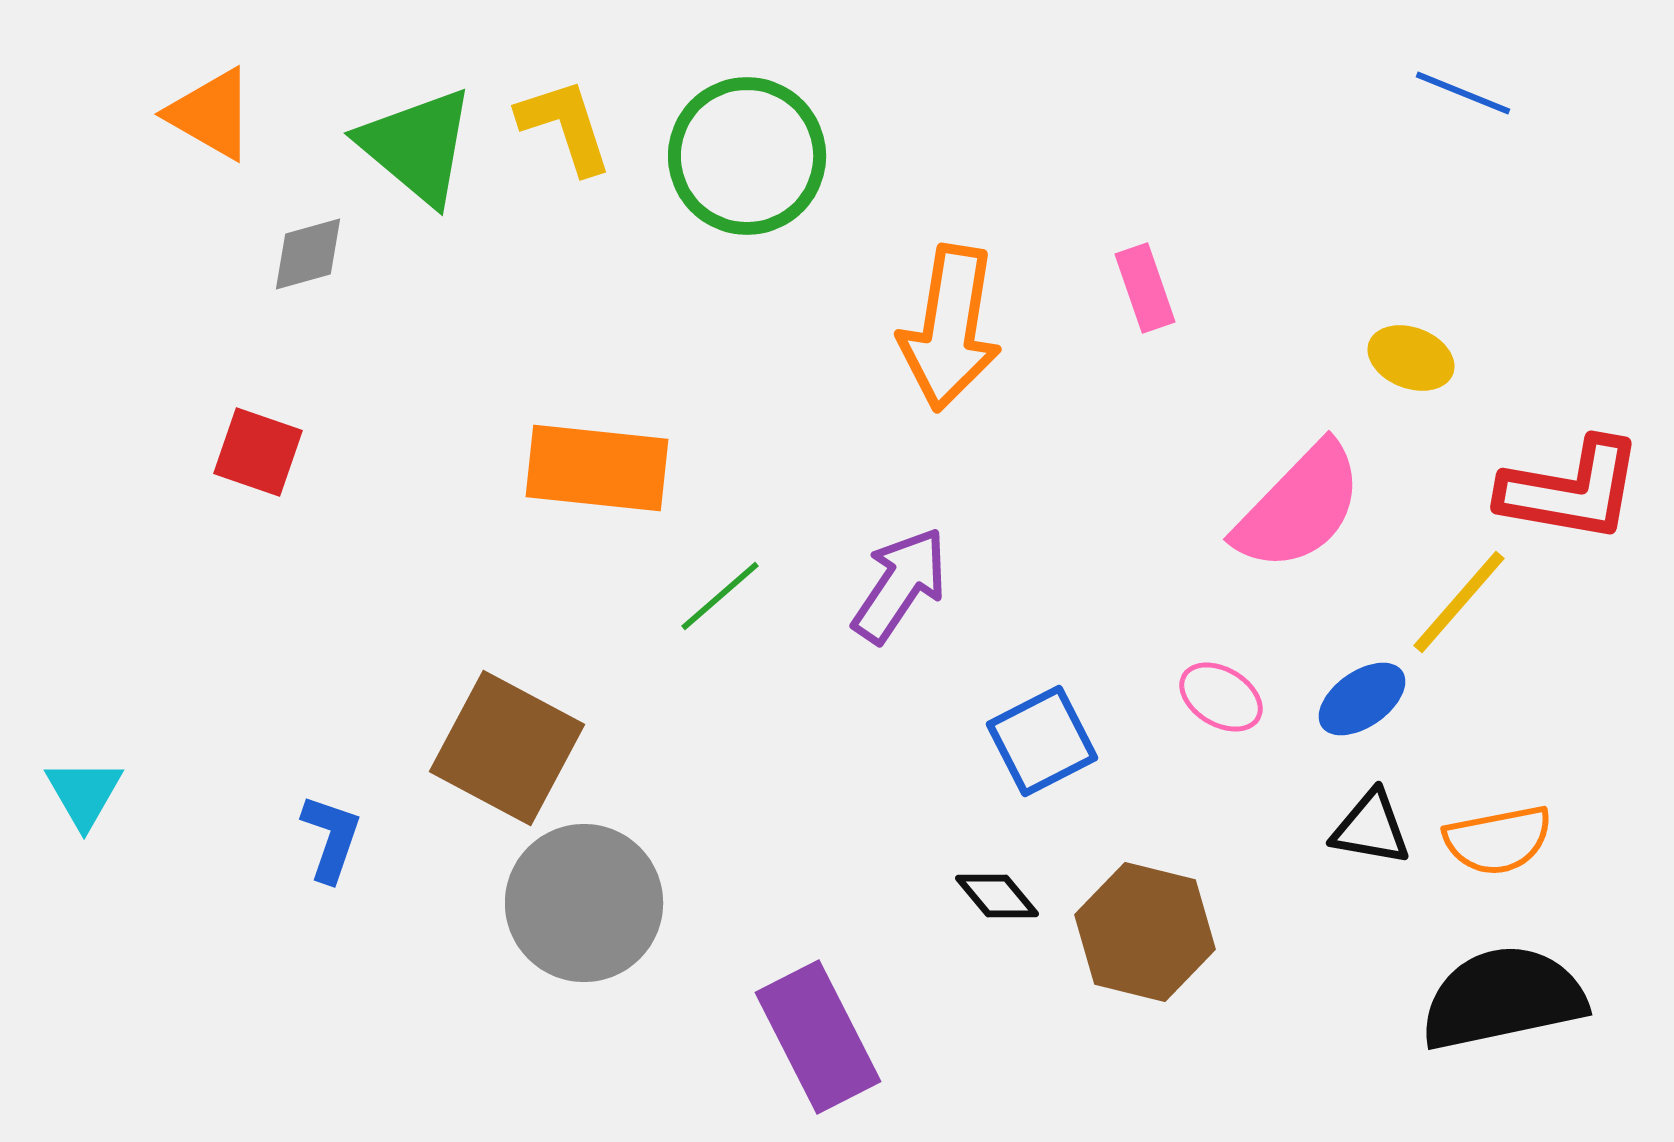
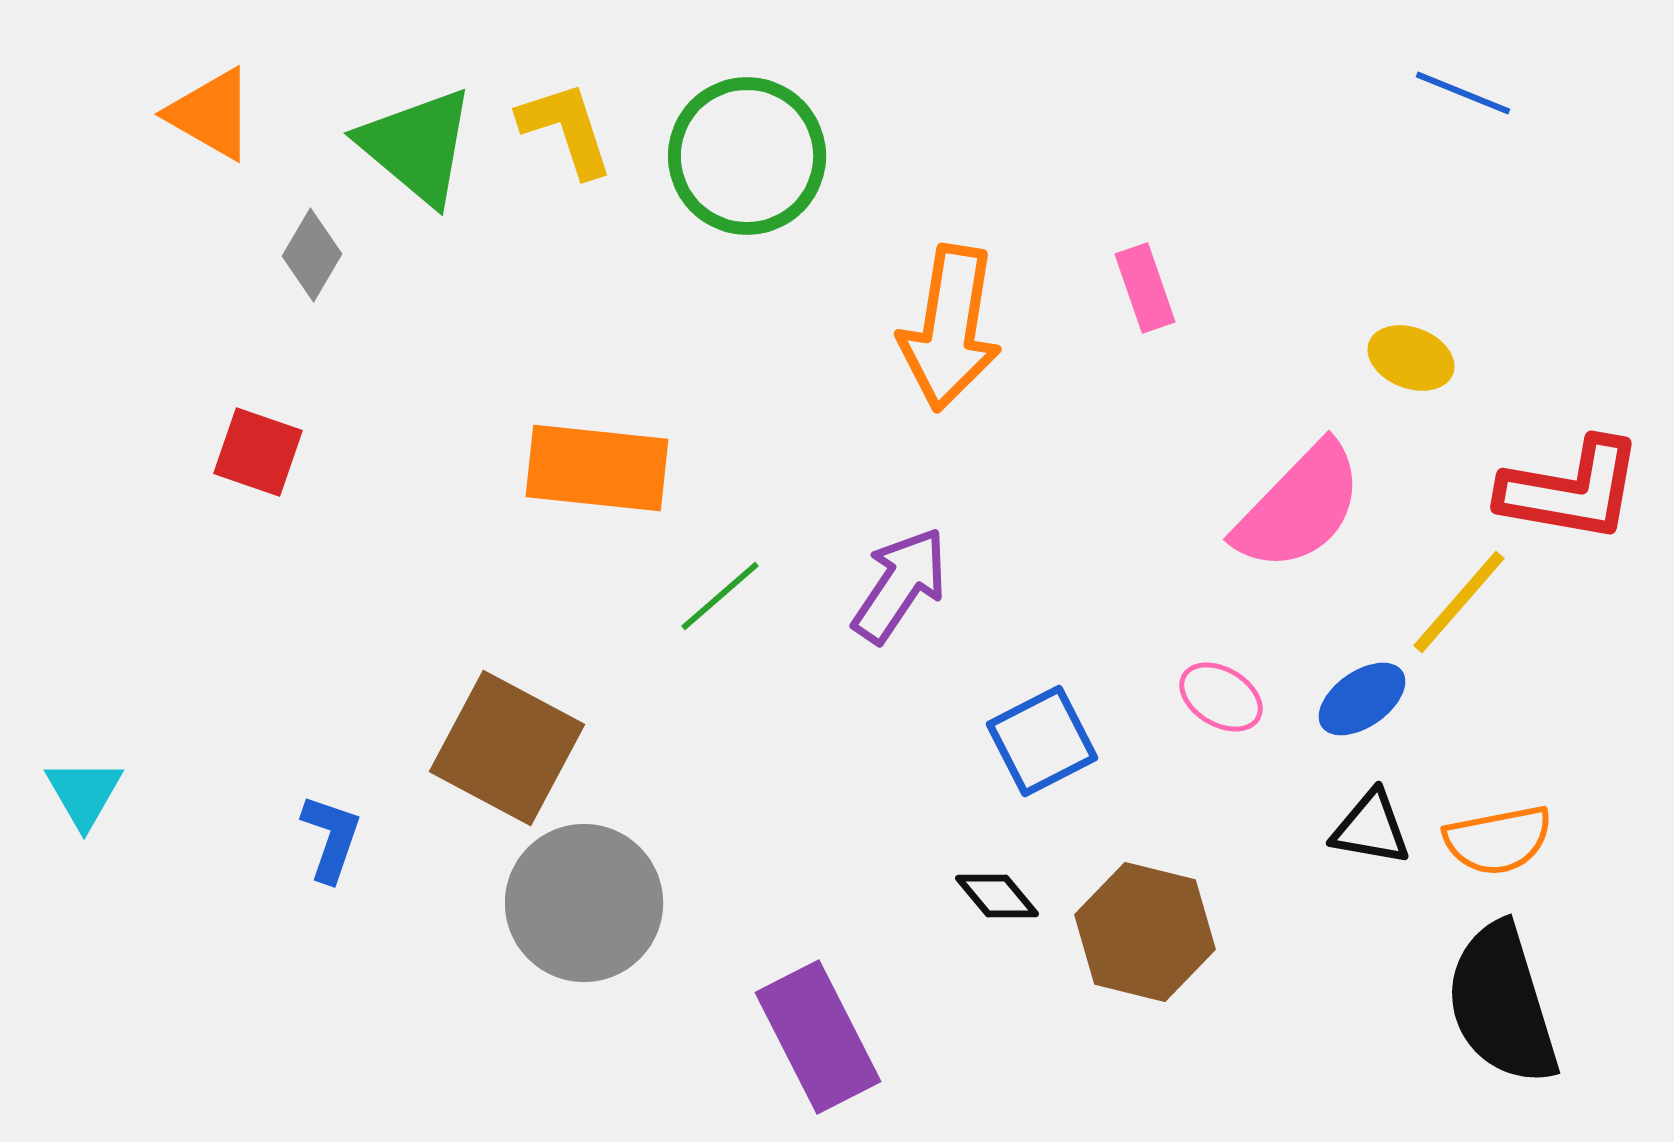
yellow L-shape: moved 1 px right, 3 px down
gray diamond: moved 4 px right, 1 px down; rotated 44 degrees counterclockwise
black semicircle: moved 1 px left, 6 px down; rotated 95 degrees counterclockwise
